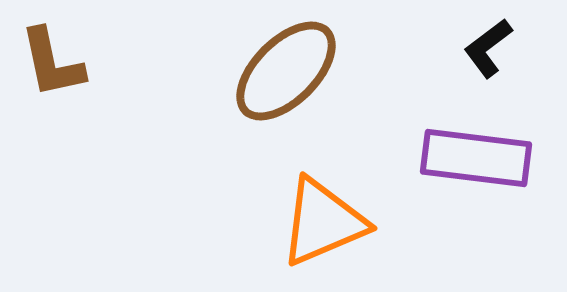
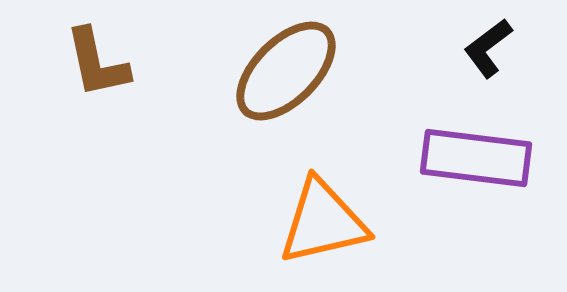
brown L-shape: moved 45 px right
orange triangle: rotated 10 degrees clockwise
